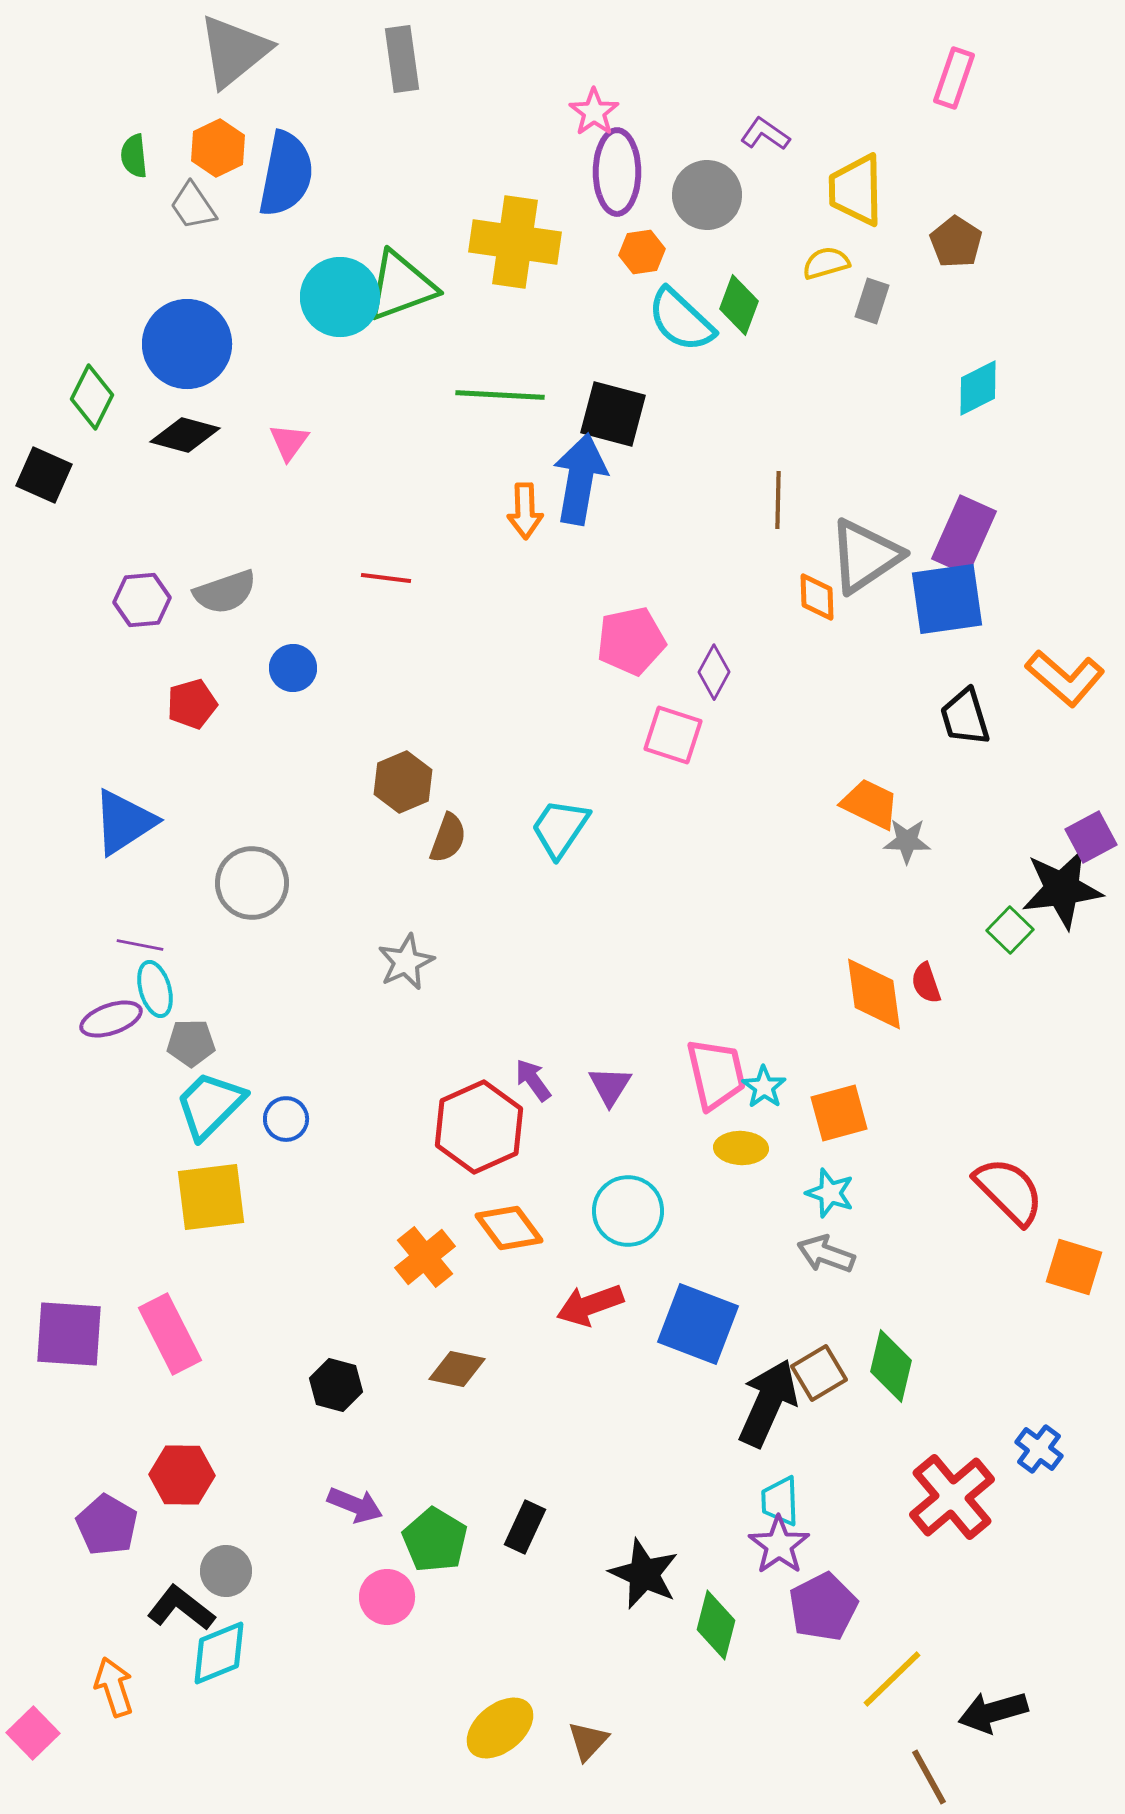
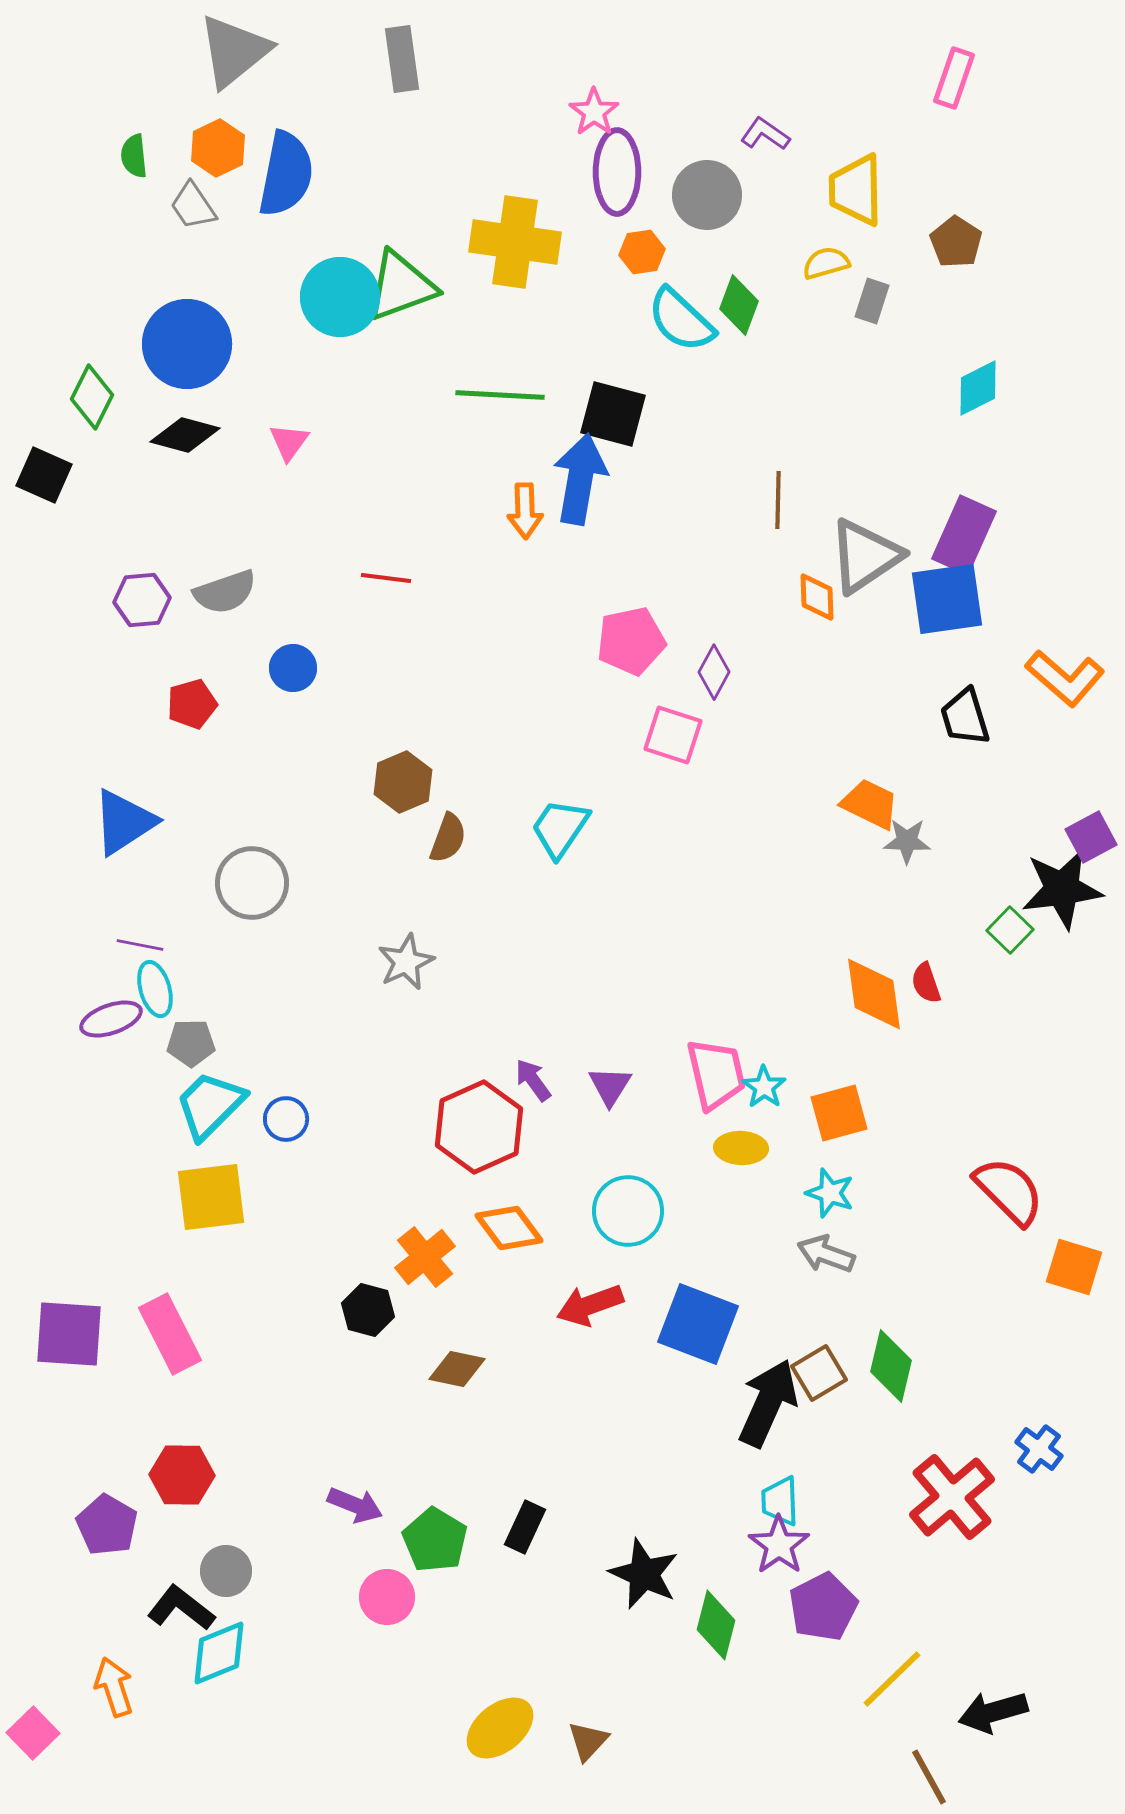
black hexagon at (336, 1385): moved 32 px right, 75 px up
